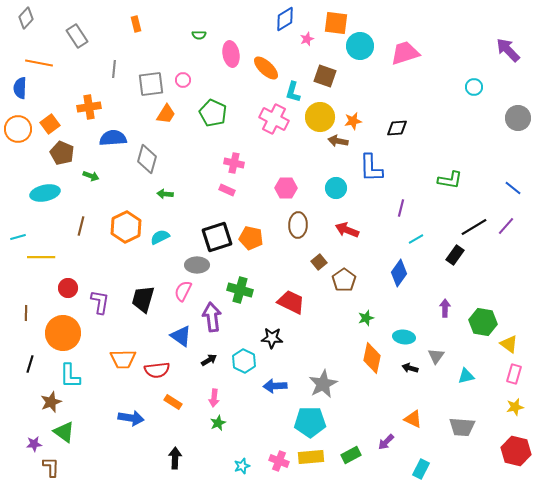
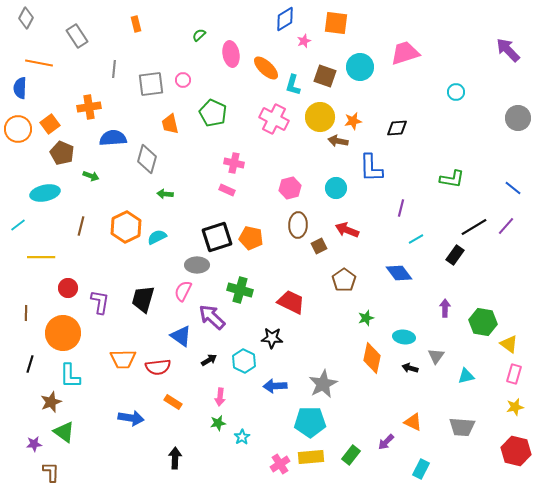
gray diamond at (26, 18): rotated 15 degrees counterclockwise
green semicircle at (199, 35): rotated 136 degrees clockwise
pink star at (307, 39): moved 3 px left, 2 px down
cyan circle at (360, 46): moved 21 px down
cyan circle at (474, 87): moved 18 px left, 5 px down
cyan L-shape at (293, 92): moved 7 px up
orange trapezoid at (166, 114): moved 4 px right, 10 px down; rotated 135 degrees clockwise
green L-shape at (450, 180): moved 2 px right, 1 px up
pink hexagon at (286, 188): moved 4 px right; rotated 15 degrees counterclockwise
cyan line at (18, 237): moved 12 px up; rotated 21 degrees counterclockwise
cyan semicircle at (160, 237): moved 3 px left
brown square at (319, 262): moved 16 px up; rotated 14 degrees clockwise
blue diamond at (399, 273): rotated 72 degrees counterclockwise
purple arrow at (212, 317): rotated 40 degrees counterclockwise
red semicircle at (157, 370): moved 1 px right, 3 px up
pink arrow at (214, 398): moved 6 px right, 1 px up
orange triangle at (413, 419): moved 3 px down
green star at (218, 423): rotated 14 degrees clockwise
green rectangle at (351, 455): rotated 24 degrees counterclockwise
pink cross at (279, 461): moved 1 px right, 3 px down; rotated 36 degrees clockwise
cyan star at (242, 466): moved 29 px up; rotated 14 degrees counterclockwise
brown L-shape at (51, 467): moved 5 px down
